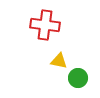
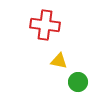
green circle: moved 4 px down
